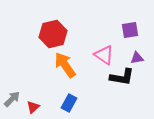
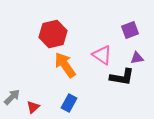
purple square: rotated 12 degrees counterclockwise
pink triangle: moved 2 px left
gray arrow: moved 2 px up
